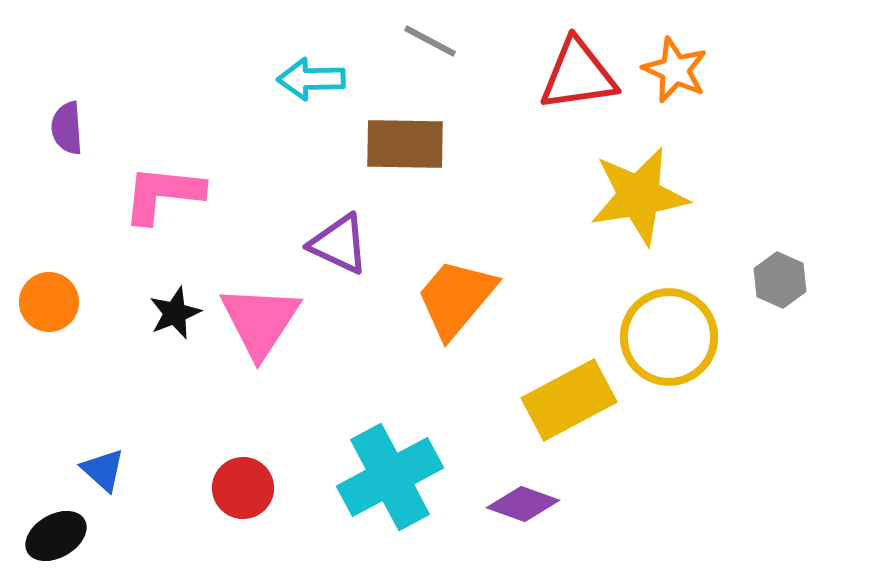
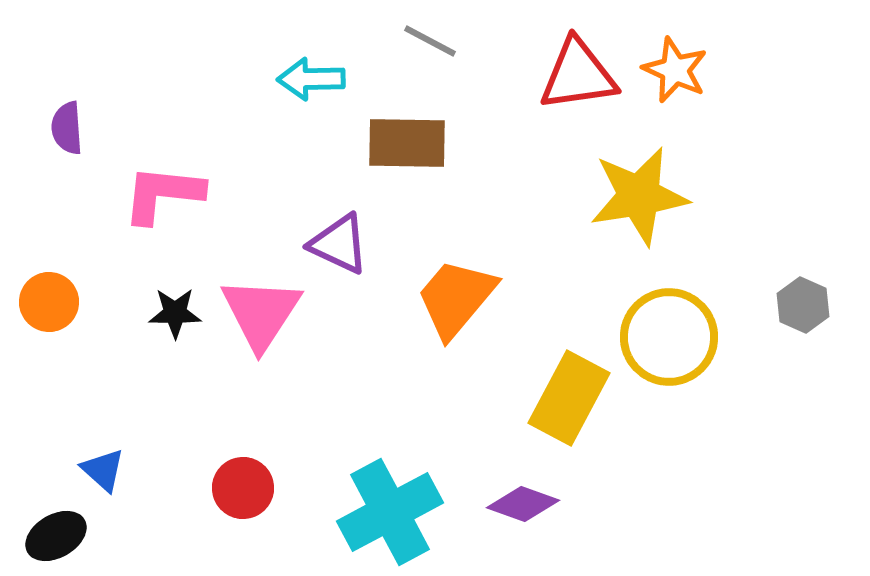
brown rectangle: moved 2 px right, 1 px up
gray hexagon: moved 23 px right, 25 px down
black star: rotated 22 degrees clockwise
pink triangle: moved 1 px right, 8 px up
yellow rectangle: moved 2 px up; rotated 34 degrees counterclockwise
cyan cross: moved 35 px down
